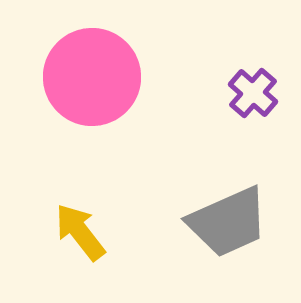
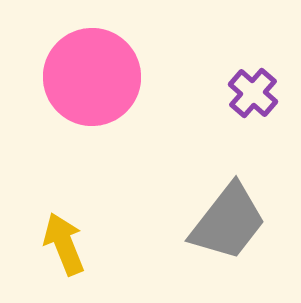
gray trapezoid: rotated 28 degrees counterclockwise
yellow arrow: moved 16 px left, 12 px down; rotated 16 degrees clockwise
